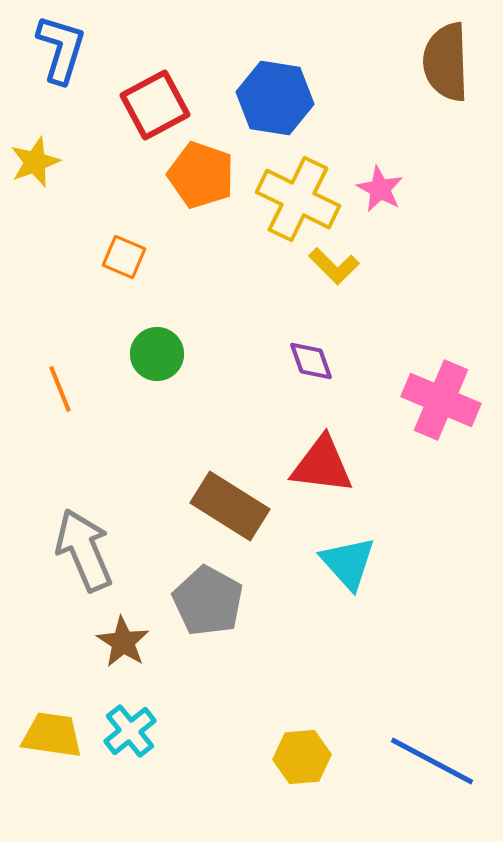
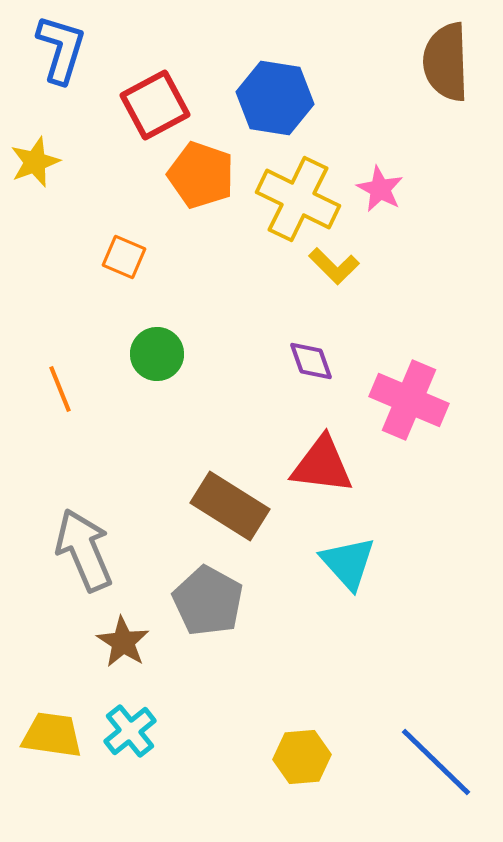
pink cross: moved 32 px left
blue line: moved 4 px right, 1 px down; rotated 16 degrees clockwise
